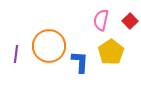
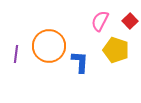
pink semicircle: moved 1 px left, 1 px down; rotated 15 degrees clockwise
yellow pentagon: moved 5 px right, 2 px up; rotated 20 degrees counterclockwise
